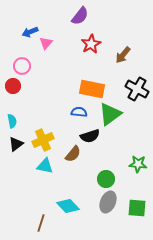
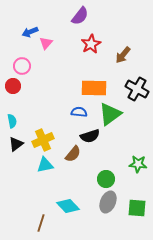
orange rectangle: moved 2 px right, 1 px up; rotated 10 degrees counterclockwise
cyan triangle: moved 1 px up; rotated 24 degrees counterclockwise
